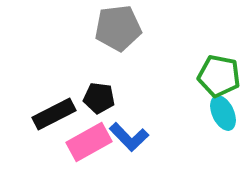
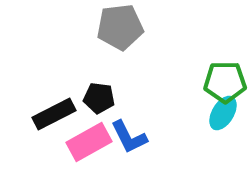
gray pentagon: moved 2 px right, 1 px up
green pentagon: moved 6 px right, 6 px down; rotated 12 degrees counterclockwise
cyan ellipse: rotated 56 degrees clockwise
blue L-shape: rotated 18 degrees clockwise
